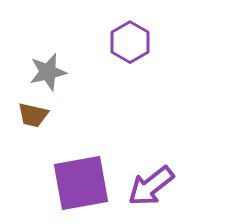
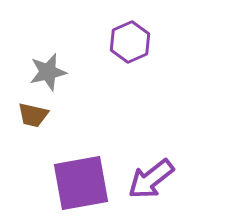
purple hexagon: rotated 6 degrees clockwise
purple arrow: moved 7 px up
